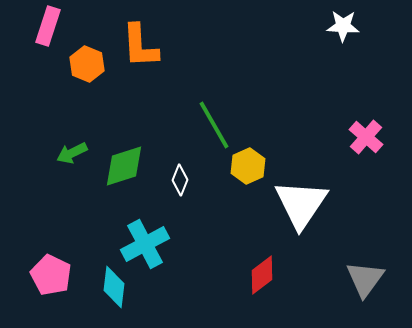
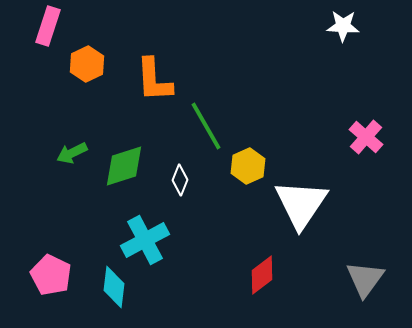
orange L-shape: moved 14 px right, 34 px down
orange hexagon: rotated 12 degrees clockwise
green line: moved 8 px left, 1 px down
cyan cross: moved 4 px up
